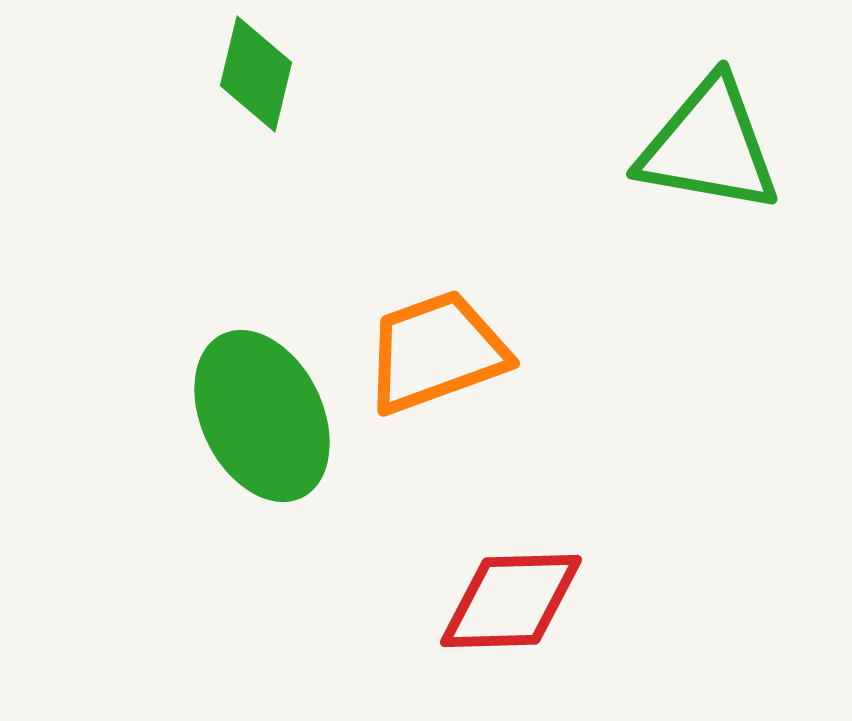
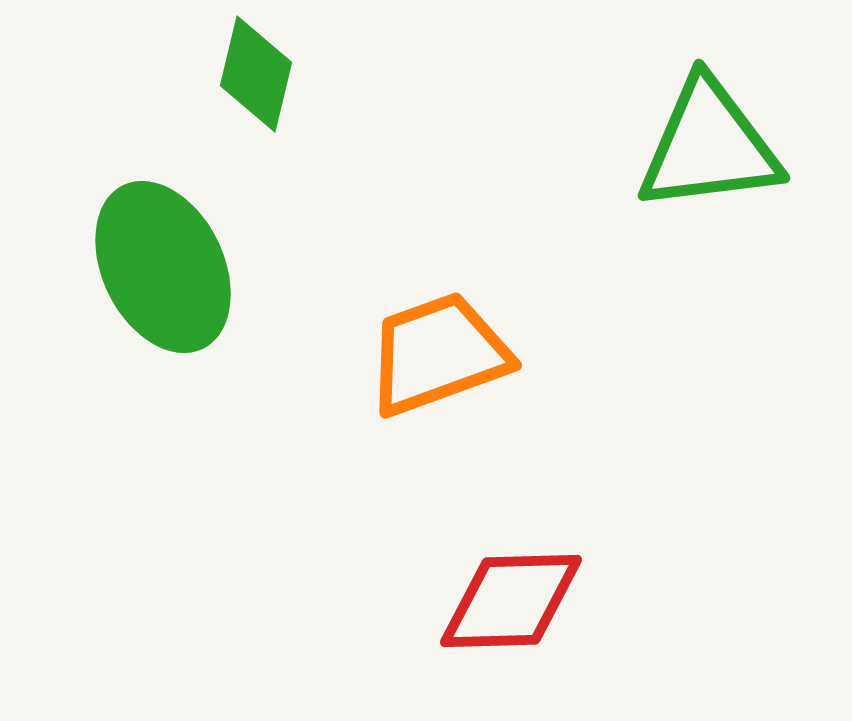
green triangle: rotated 17 degrees counterclockwise
orange trapezoid: moved 2 px right, 2 px down
green ellipse: moved 99 px left, 149 px up
